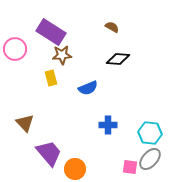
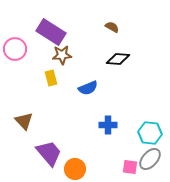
brown triangle: moved 1 px left, 2 px up
